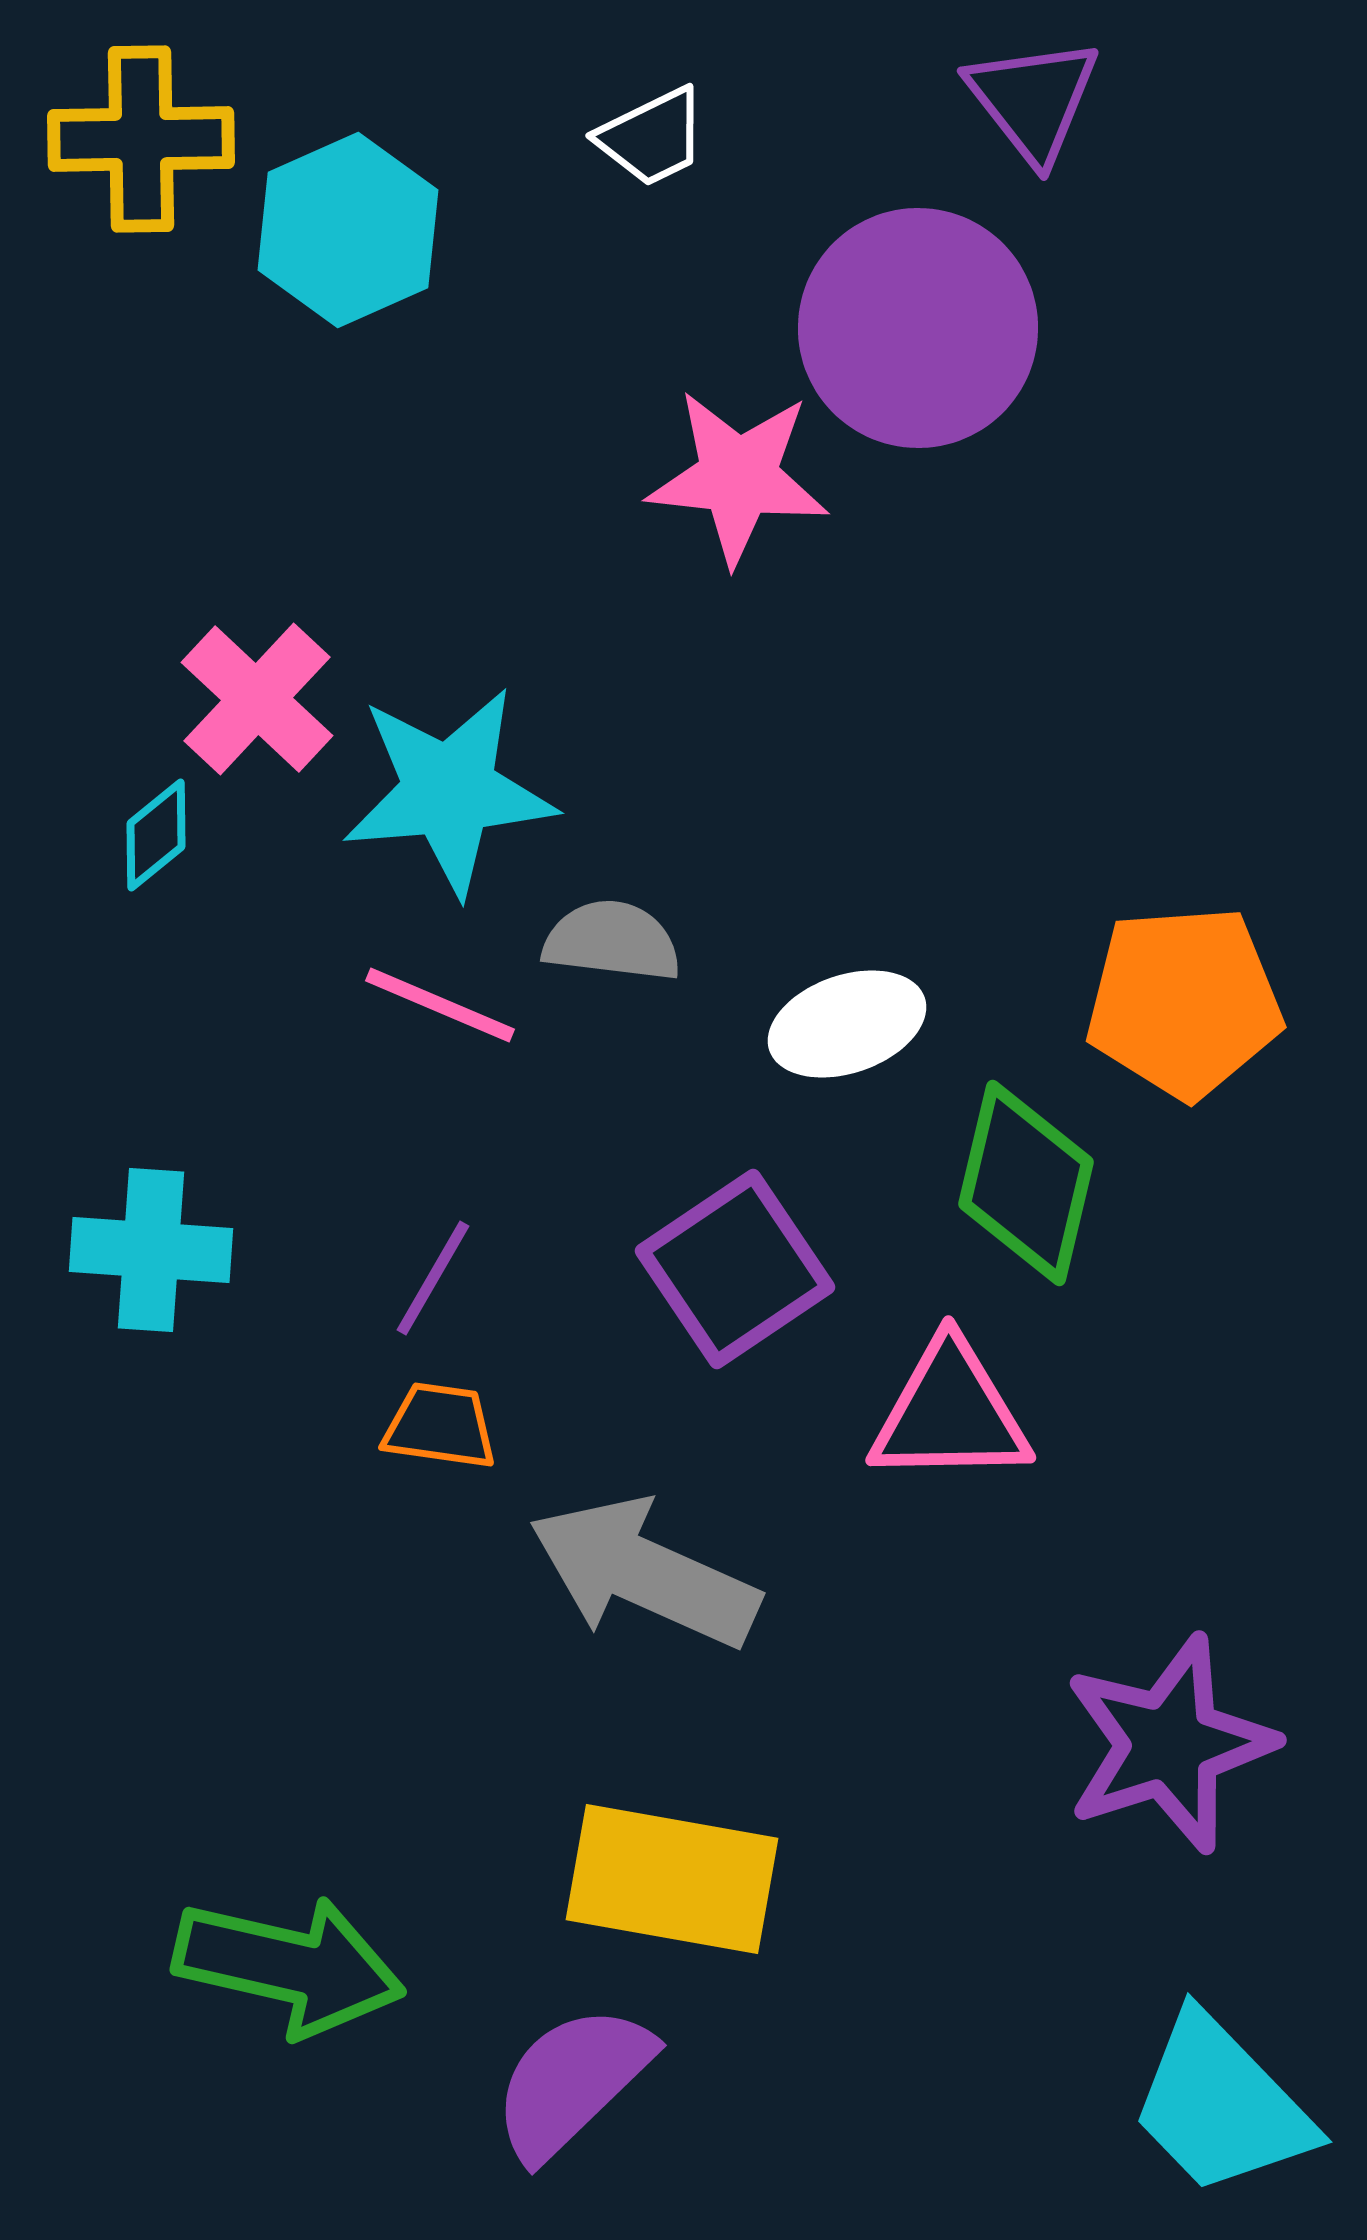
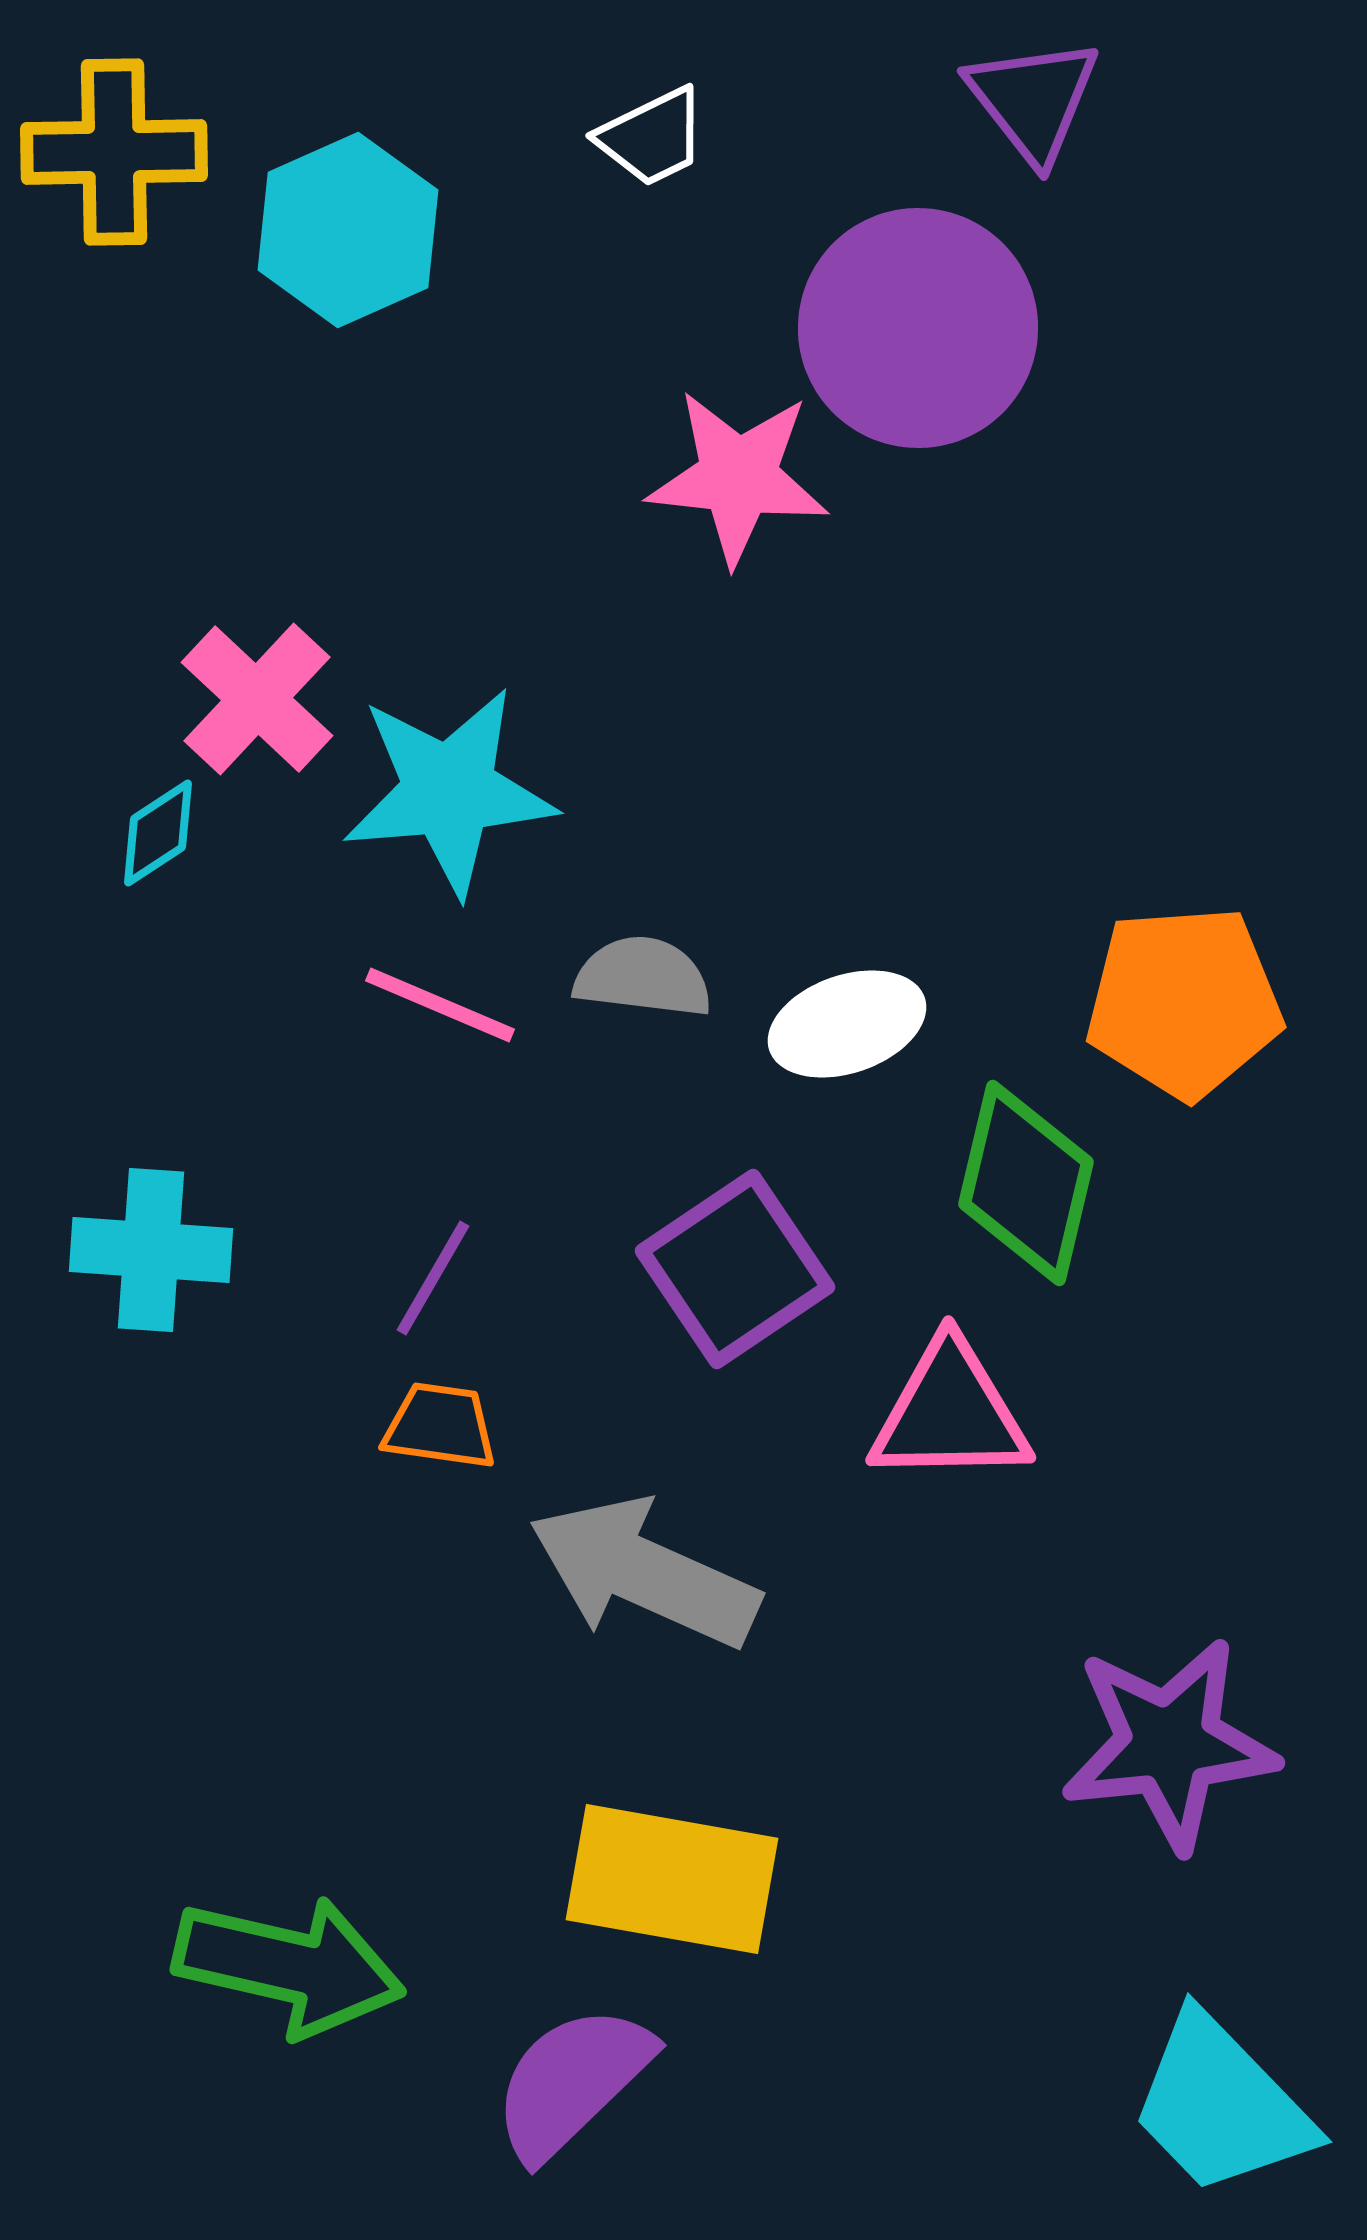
yellow cross: moved 27 px left, 13 px down
cyan diamond: moved 2 px right, 2 px up; rotated 6 degrees clockwise
gray semicircle: moved 31 px right, 36 px down
purple star: rotated 12 degrees clockwise
